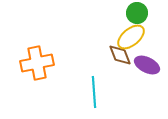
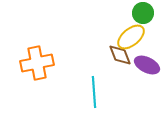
green circle: moved 6 px right
